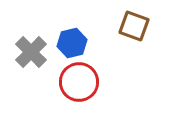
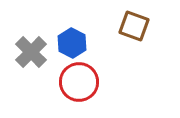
blue hexagon: rotated 20 degrees counterclockwise
